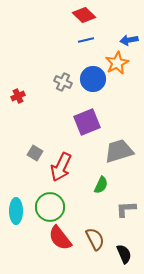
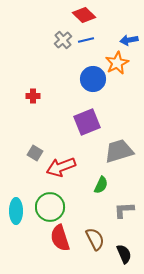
gray cross: moved 42 px up; rotated 24 degrees clockwise
red cross: moved 15 px right; rotated 24 degrees clockwise
red arrow: rotated 44 degrees clockwise
gray L-shape: moved 2 px left, 1 px down
red semicircle: rotated 20 degrees clockwise
